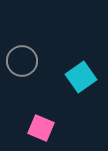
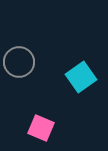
gray circle: moved 3 px left, 1 px down
